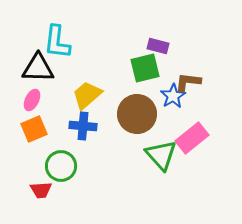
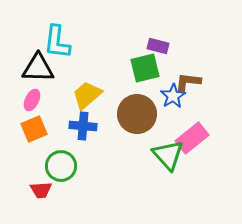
green triangle: moved 7 px right
